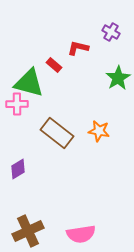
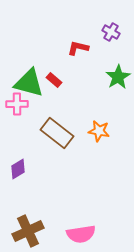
red rectangle: moved 15 px down
green star: moved 1 px up
